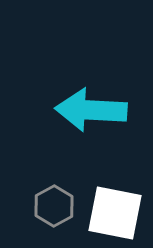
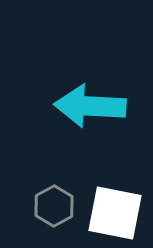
cyan arrow: moved 1 px left, 4 px up
